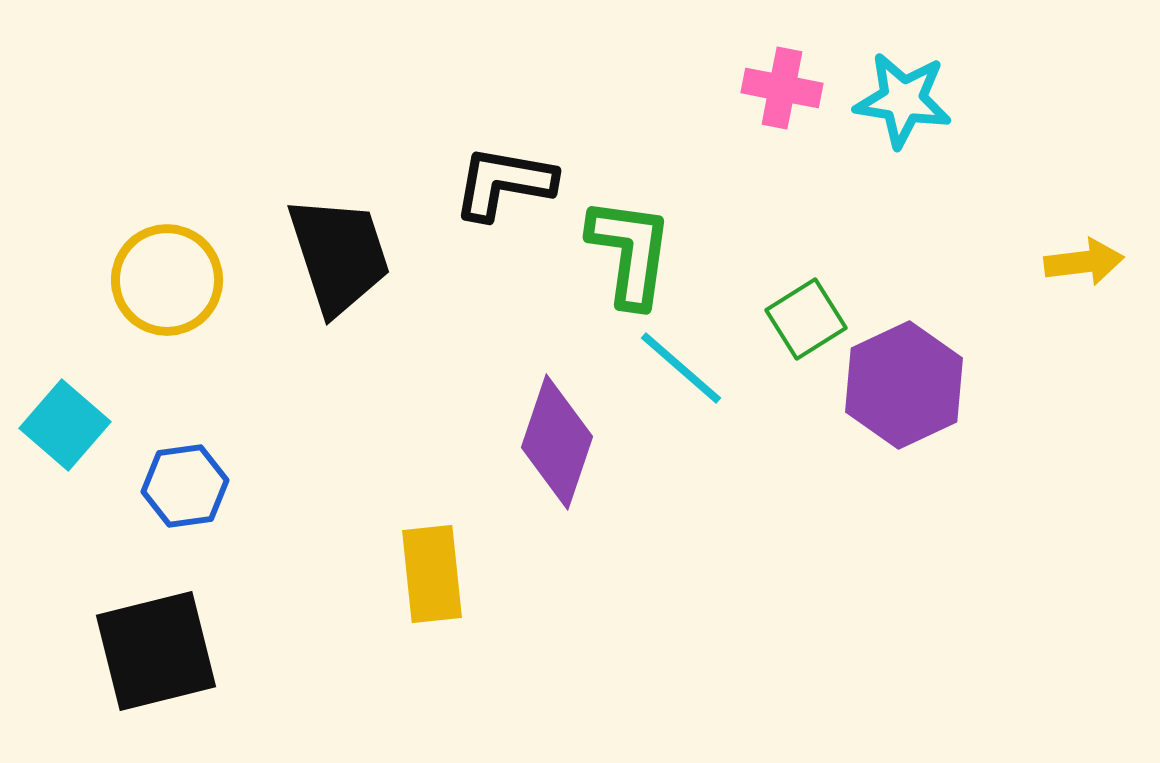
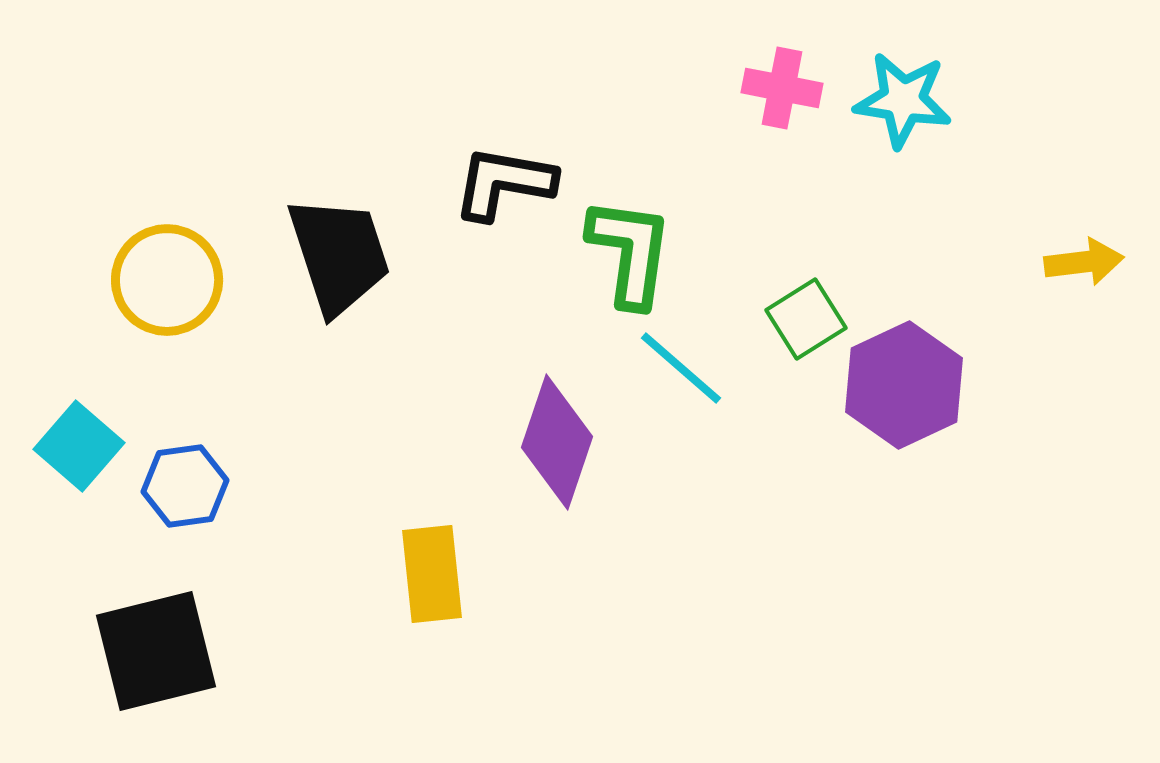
cyan square: moved 14 px right, 21 px down
